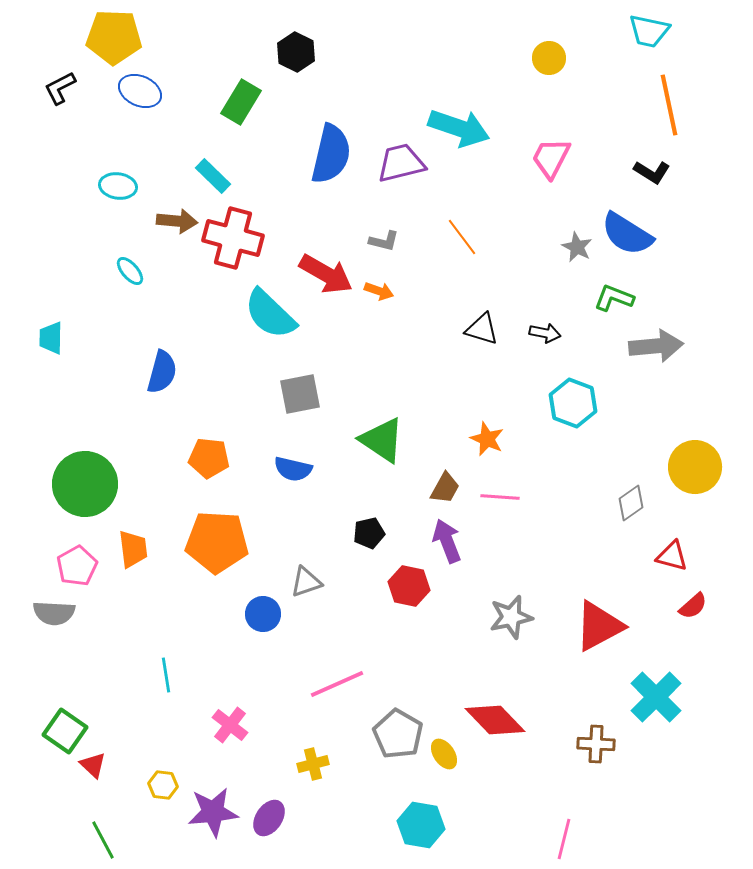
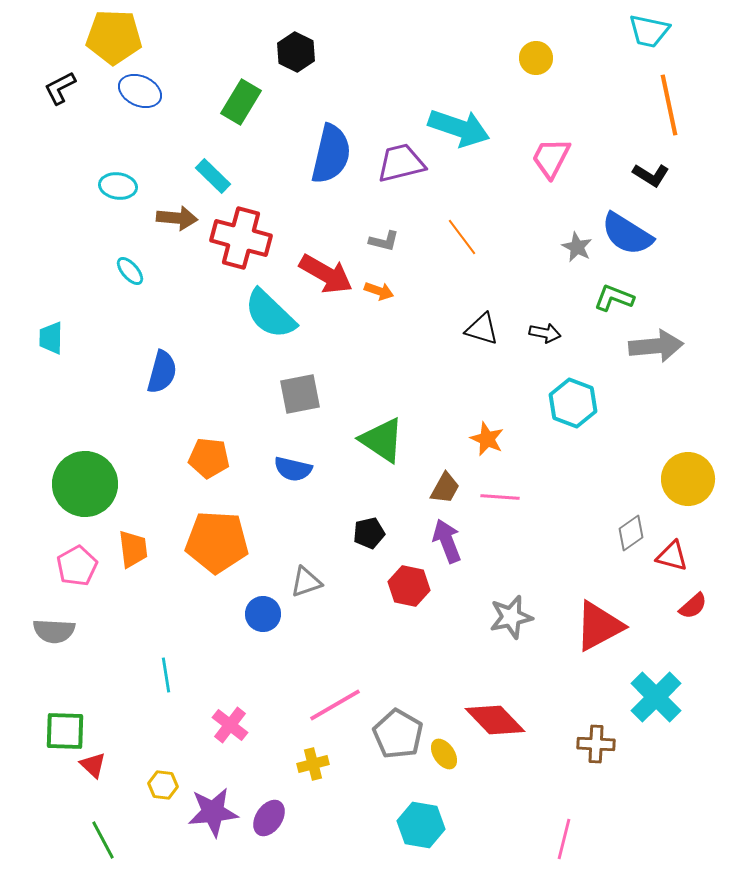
yellow circle at (549, 58): moved 13 px left
black L-shape at (652, 172): moved 1 px left, 3 px down
brown arrow at (177, 221): moved 3 px up
red cross at (233, 238): moved 8 px right
yellow circle at (695, 467): moved 7 px left, 12 px down
gray diamond at (631, 503): moved 30 px down
gray semicircle at (54, 613): moved 18 px down
pink line at (337, 684): moved 2 px left, 21 px down; rotated 6 degrees counterclockwise
green square at (65, 731): rotated 33 degrees counterclockwise
